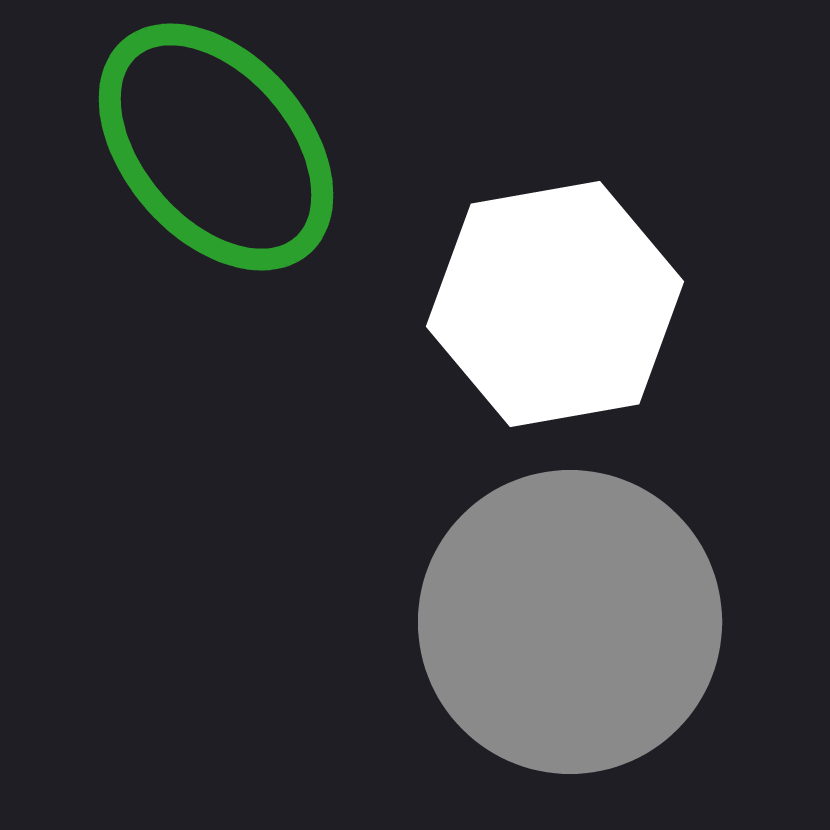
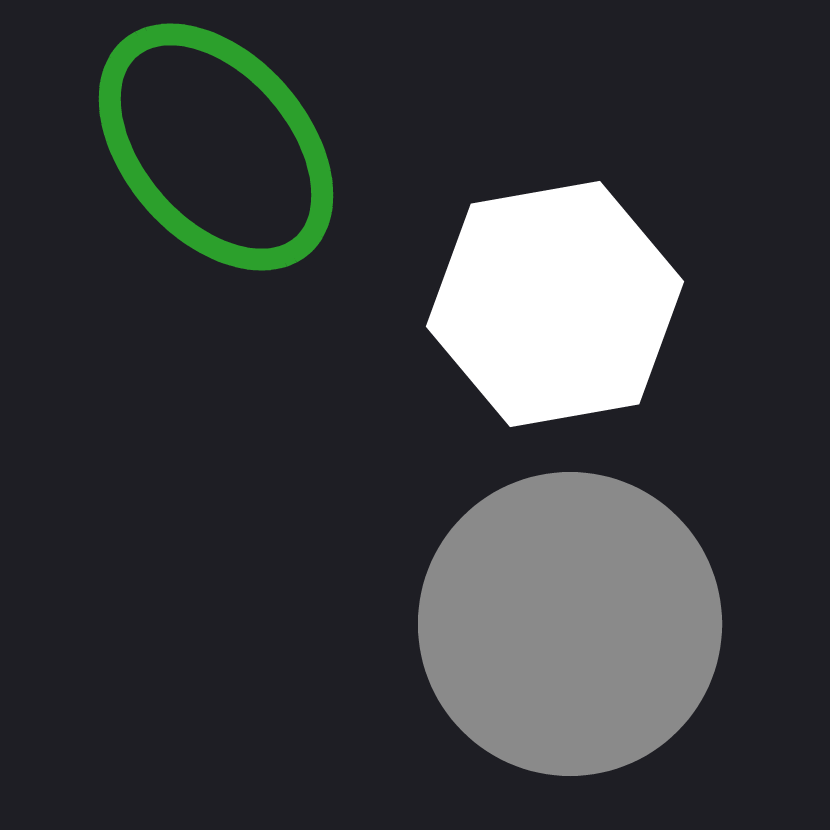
gray circle: moved 2 px down
